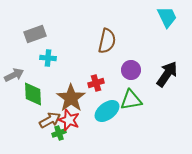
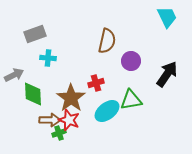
purple circle: moved 9 px up
brown arrow: rotated 30 degrees clockwise
